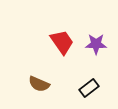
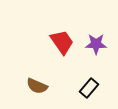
brown semicircle: moved 2 px left, 2 px down
black rectangle: rotated 12 degrees counterclockwise
